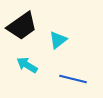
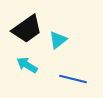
black trapezoid: moved 5 px right, 3 px down
